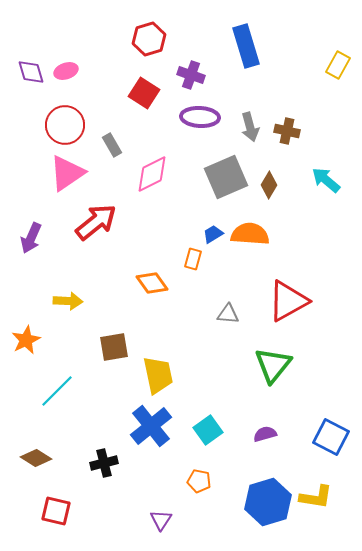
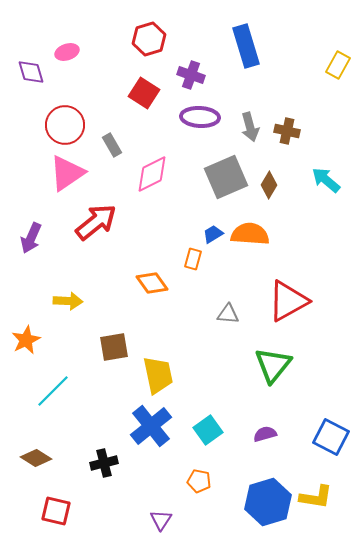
pink ellipse at (66, 71): moved 1 px right, 19 px up
cyan line at (57, 391): moved 4 px left
